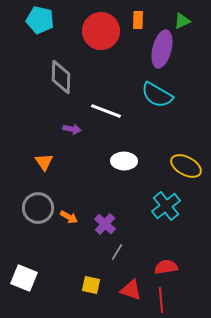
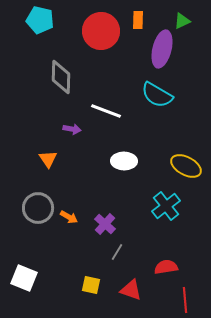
orange triangle: moved 4 px right, 3 px up
red line: moved 24 px right
